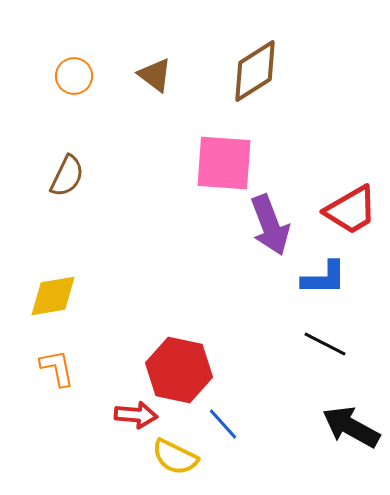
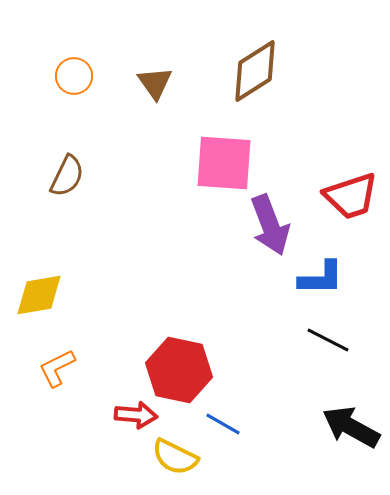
brown triangle: moved 8 px down; rotated 18 degrees clockwise
red trapezoid: moved 14 px up; rotated 12 degrees clockwise
blue L-shape: moved 3 px left
yellow diamond: moved 14 px left, 1 px up
black line: moved 3 px right, 4 px up
orange L-shape: rotated 105 degrees counterclockwise
blue line: rotated 18 degrees counterclockwise
